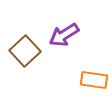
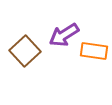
orange rectangle: moved 29 px up
